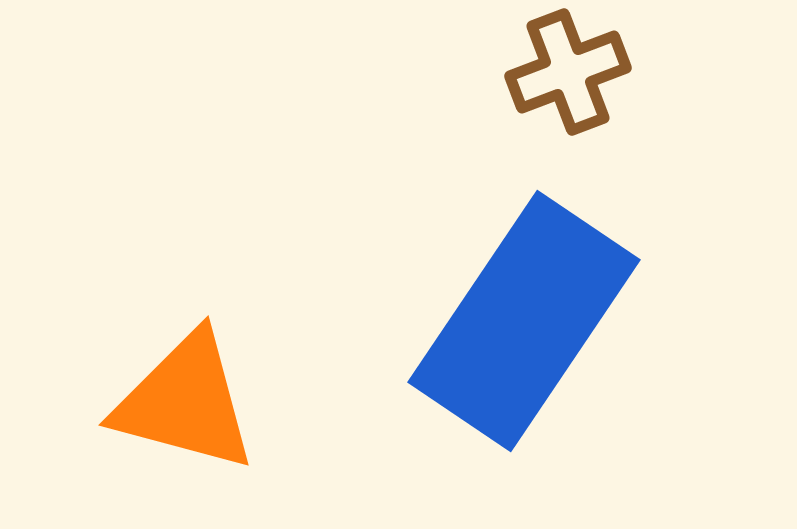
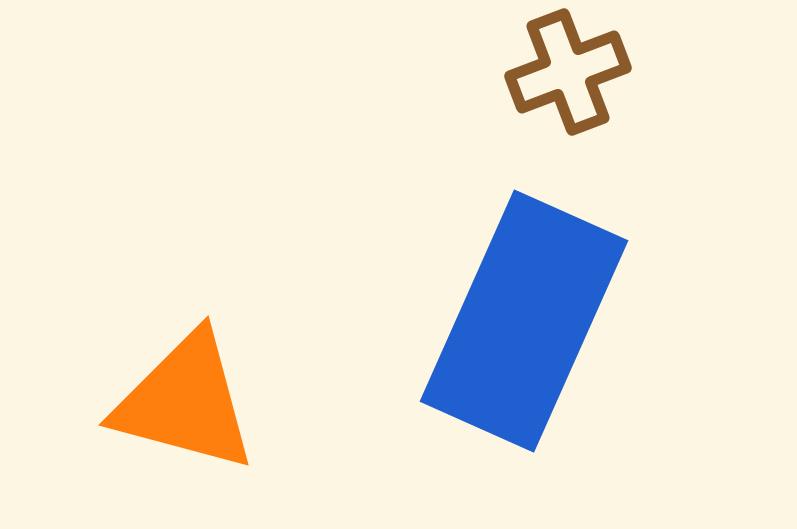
blue rectangle: rotated 10 degrees counterclockwise
